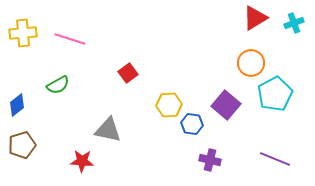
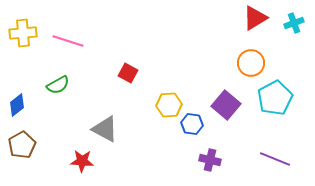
pink line: moved 2 px left, 2 px down
red square: rotated 24 degrees counterclockwise
cyan pentagon: moved 4 px down
gray triangle: moved 3 px left, 1 px up; rotated 16 degrees clockwise
brown pentagon: rotated 12 degrees counterclockwise
